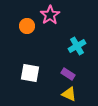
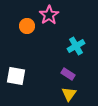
pink star: moved 1 px left
cyan cross: moved 1 px left
white square: moved 14 px left, 3 px down
yellow triangle: rotated 42 degrees clockwise
